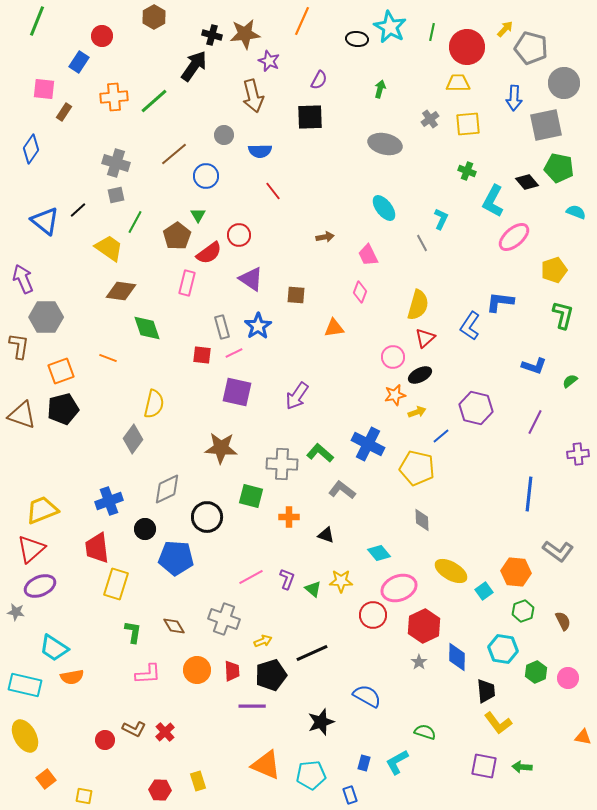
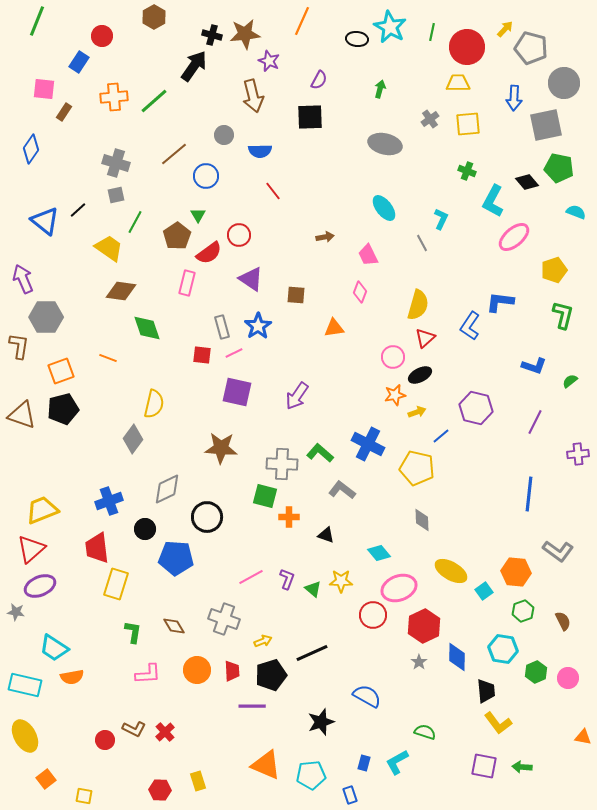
green square at (251, 496): moved 14 px right
